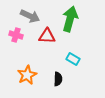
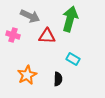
pink cross: moved 3 px left
